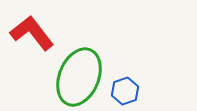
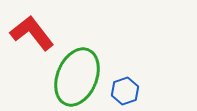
green ellipse: moved 2 px left
